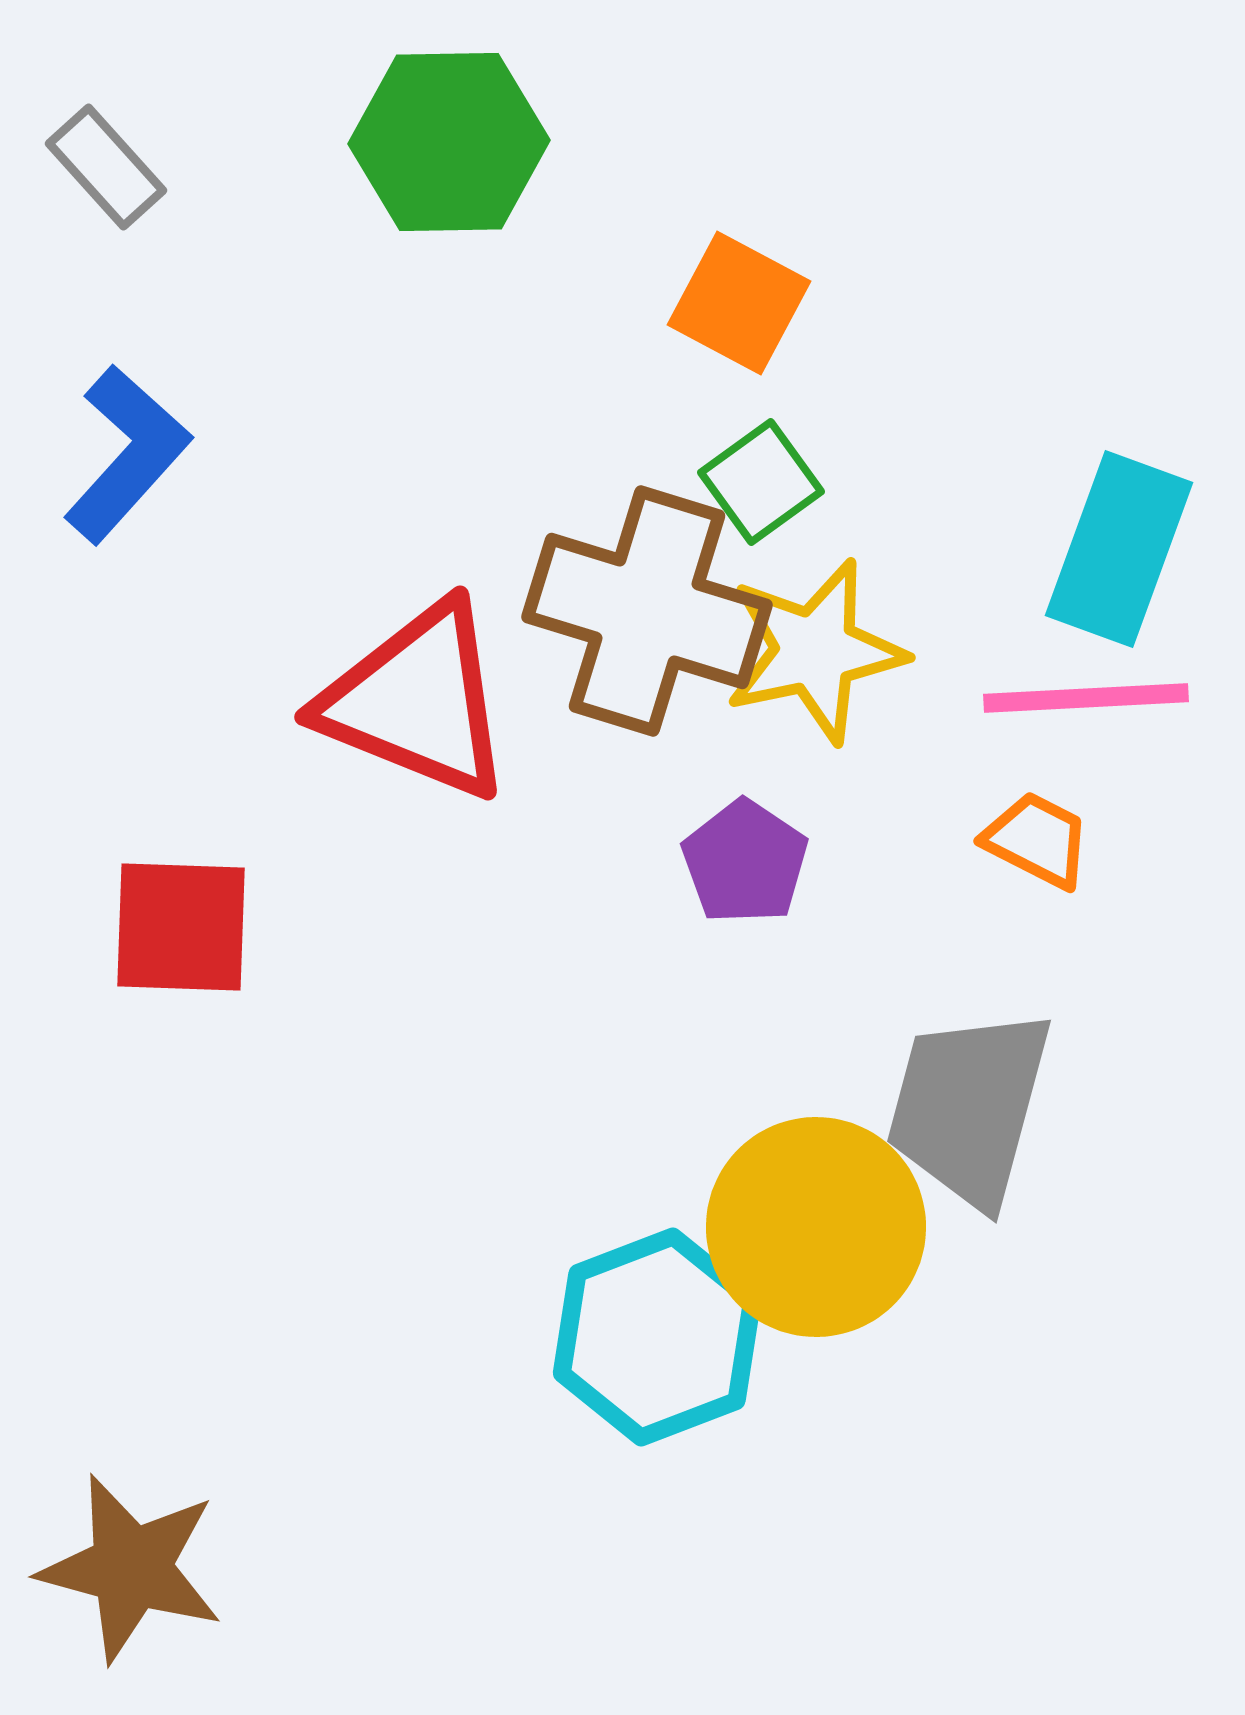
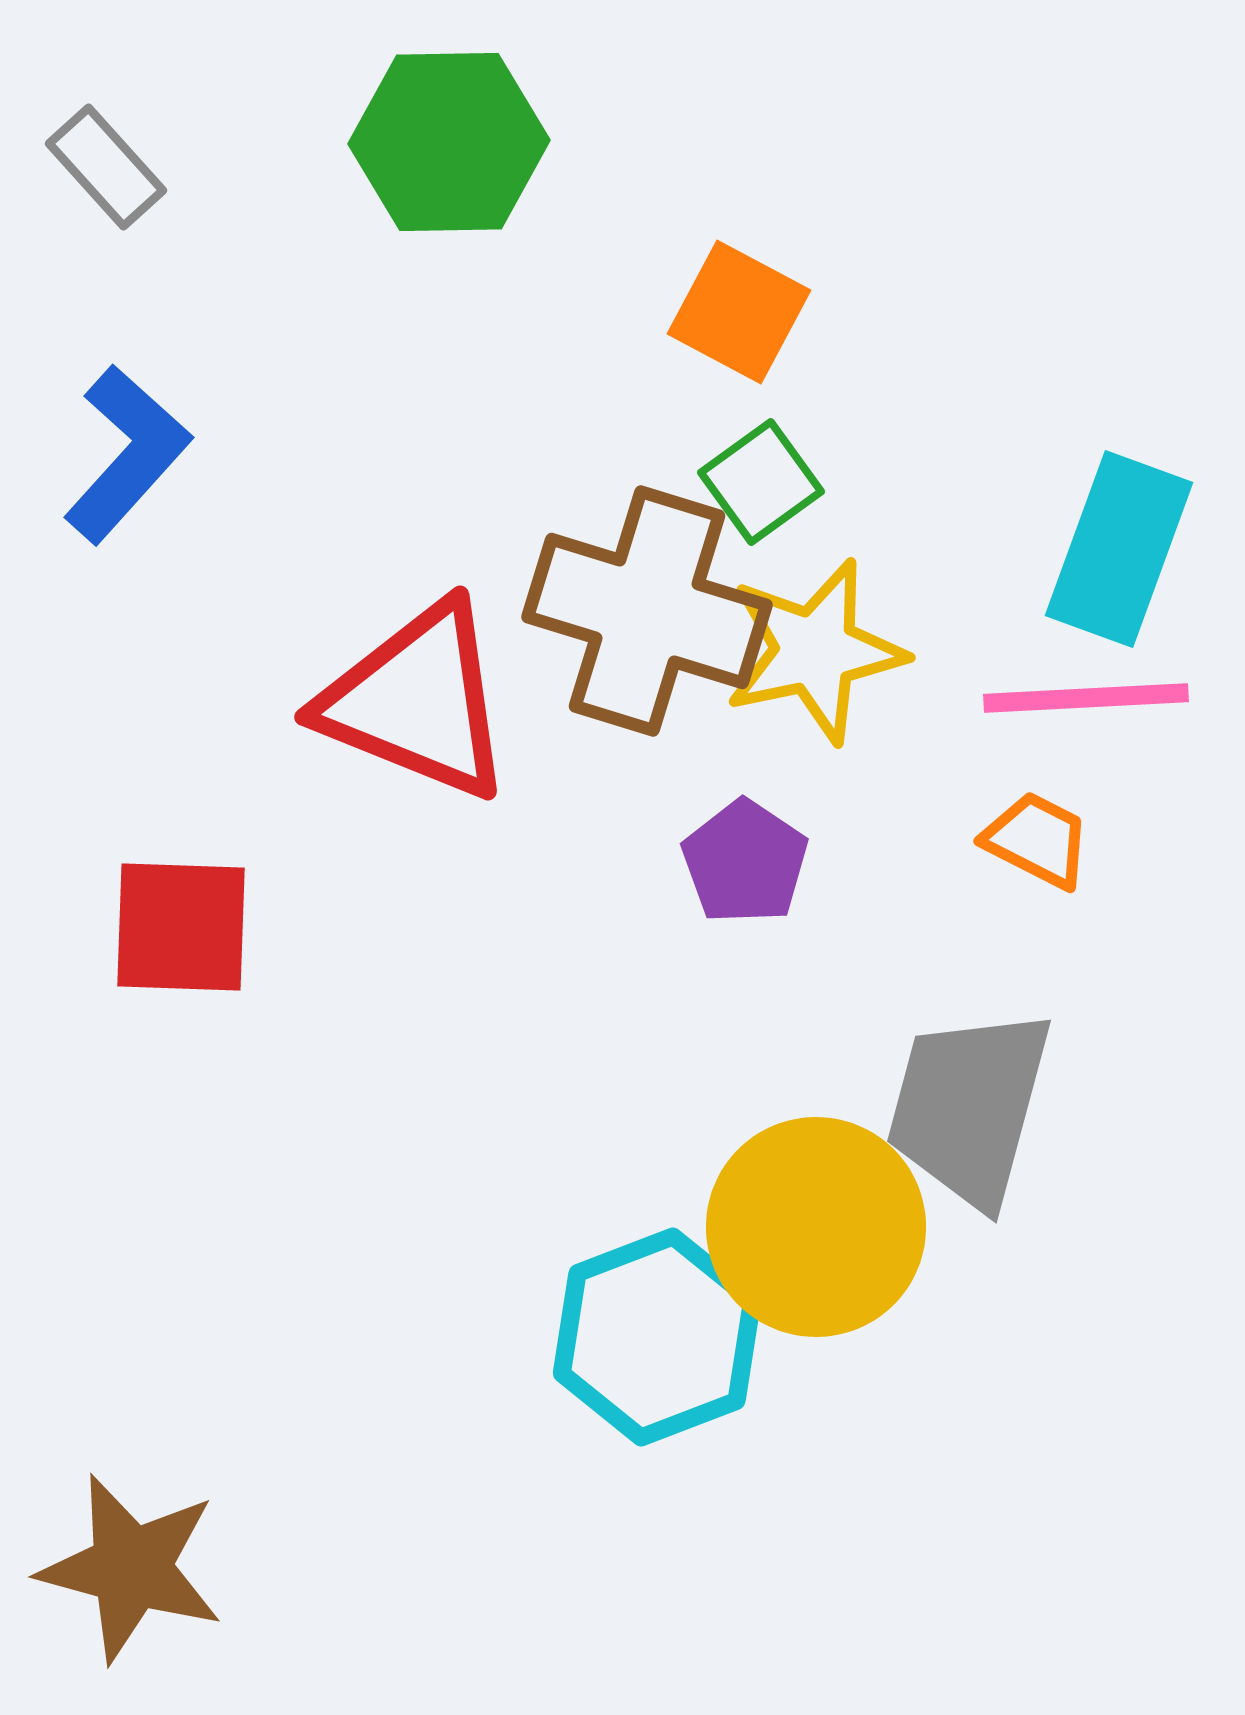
orange square: moved 9 px down
